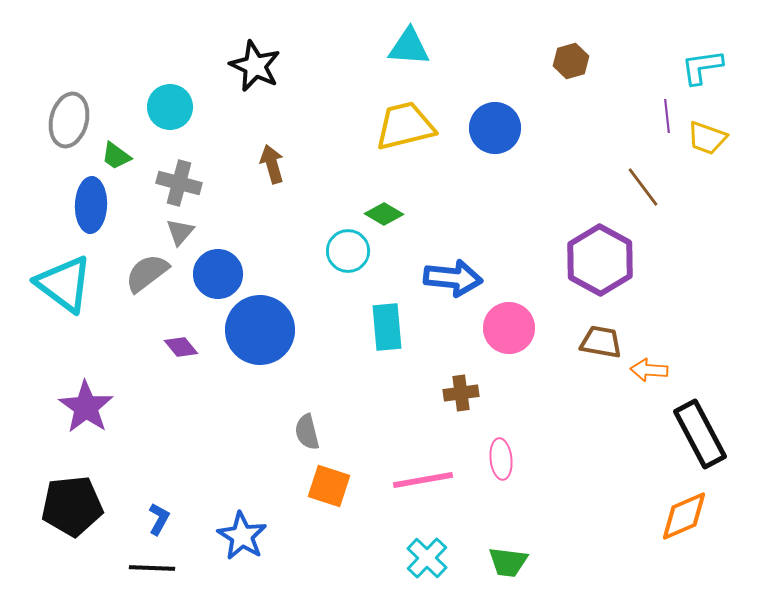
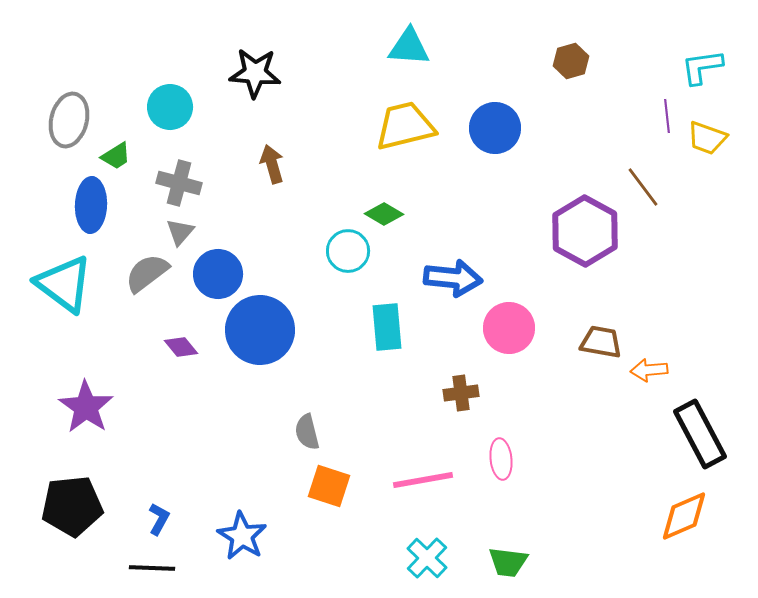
black star at (255, 66): moved 7 px down; rotated 21 degrees counterclockwise
green trapezoid at (116, 156): rotated 68 degrees counterclockwise
purple hexagon at (600, 260): moved 15 px left, 29 px up
orange arrow at (649, 370): rotated 9 degrees counterclockwise
